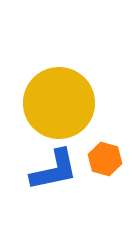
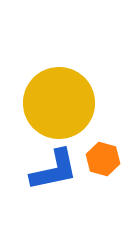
orange hexagon: moved 2 px left
